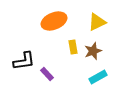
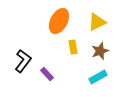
orange ellipse: moved 5 px right; rotated 40 degrees counterclockwise
brown star: moved 7 px right
black L-shape: moved 1 px left; rotated 45 degrees counterclockwise
